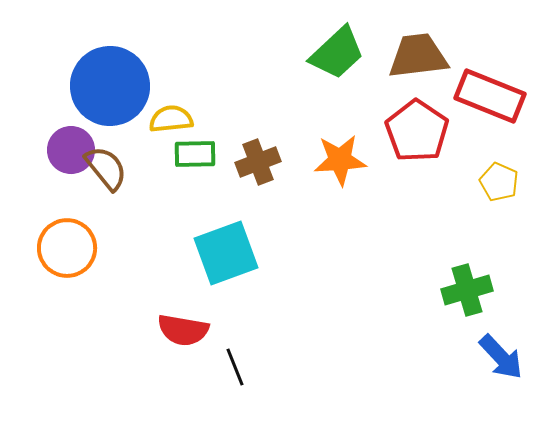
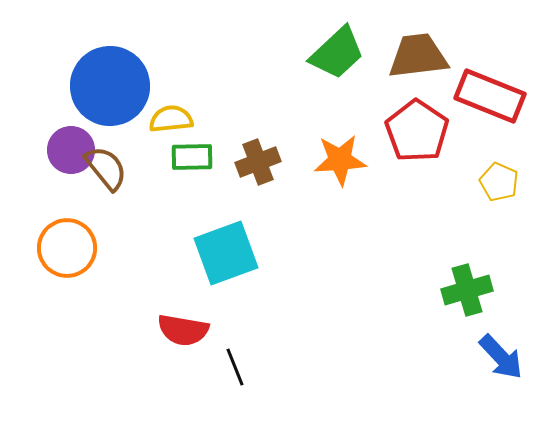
green rectangle: moved 3 px left, 3 px down
